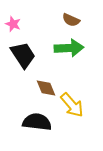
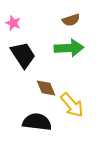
brown semicircle: rotated 42 degrees counterclockwise
pink star: moved 1 px up
